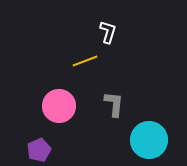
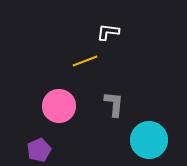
white L-shape: rotated 100 degrees counterclockwise
